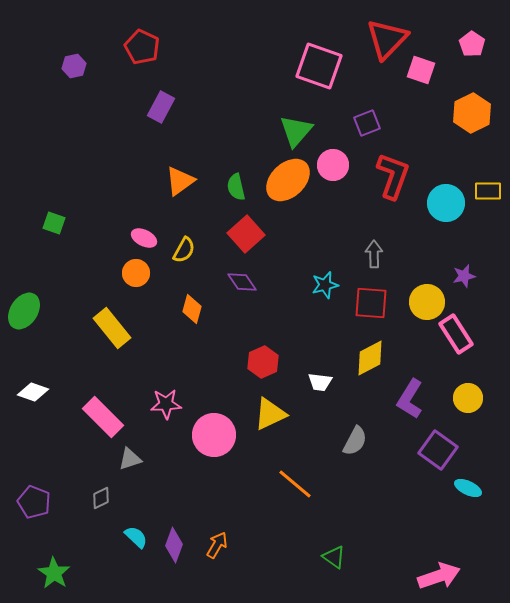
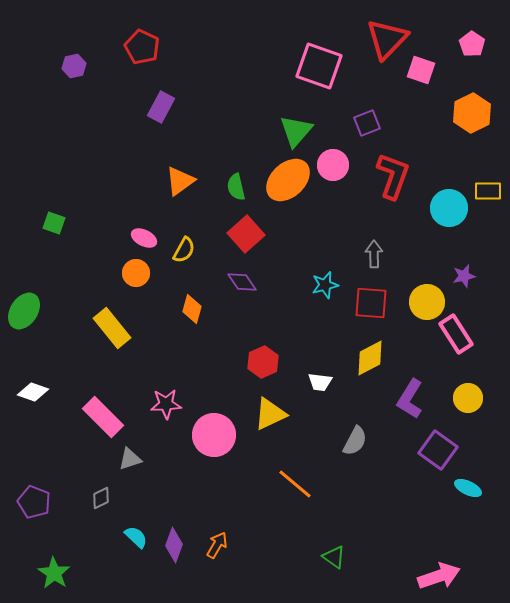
cyan circle at (446, 203): moved 3 px right, 5 px down
